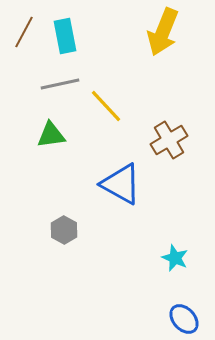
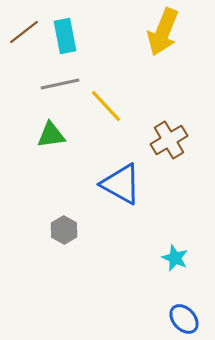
brown line: rotated 24 degrees clockwise
